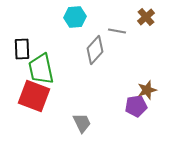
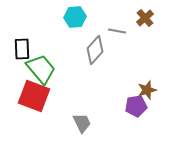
brown cross: moved 1 px left, 1 px down
green trapezoid: rotated 152 degrees clockwise
